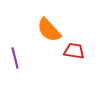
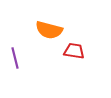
orange semicircle: rotated 32 degrees counterclockwise
